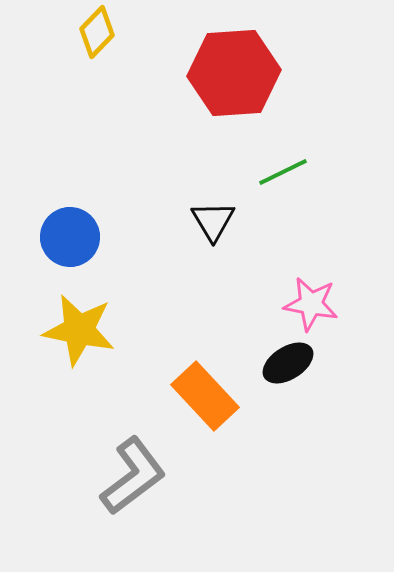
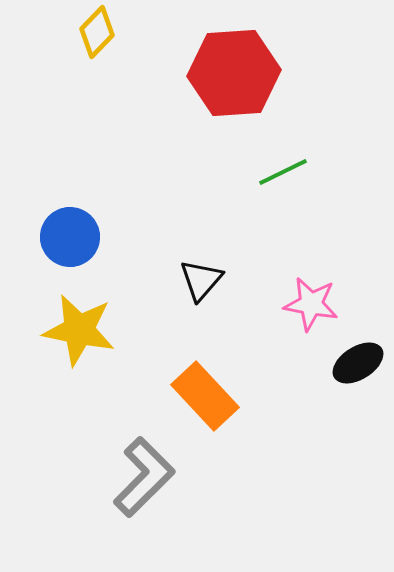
black triangle: moved 12 px left, 59 px down; rotated 12 degrees clockwise
black ellipse: moved 70 px right
gray L-shape: moved 11 px right, 1 px down; rotated 8 degrees counterclockwise
